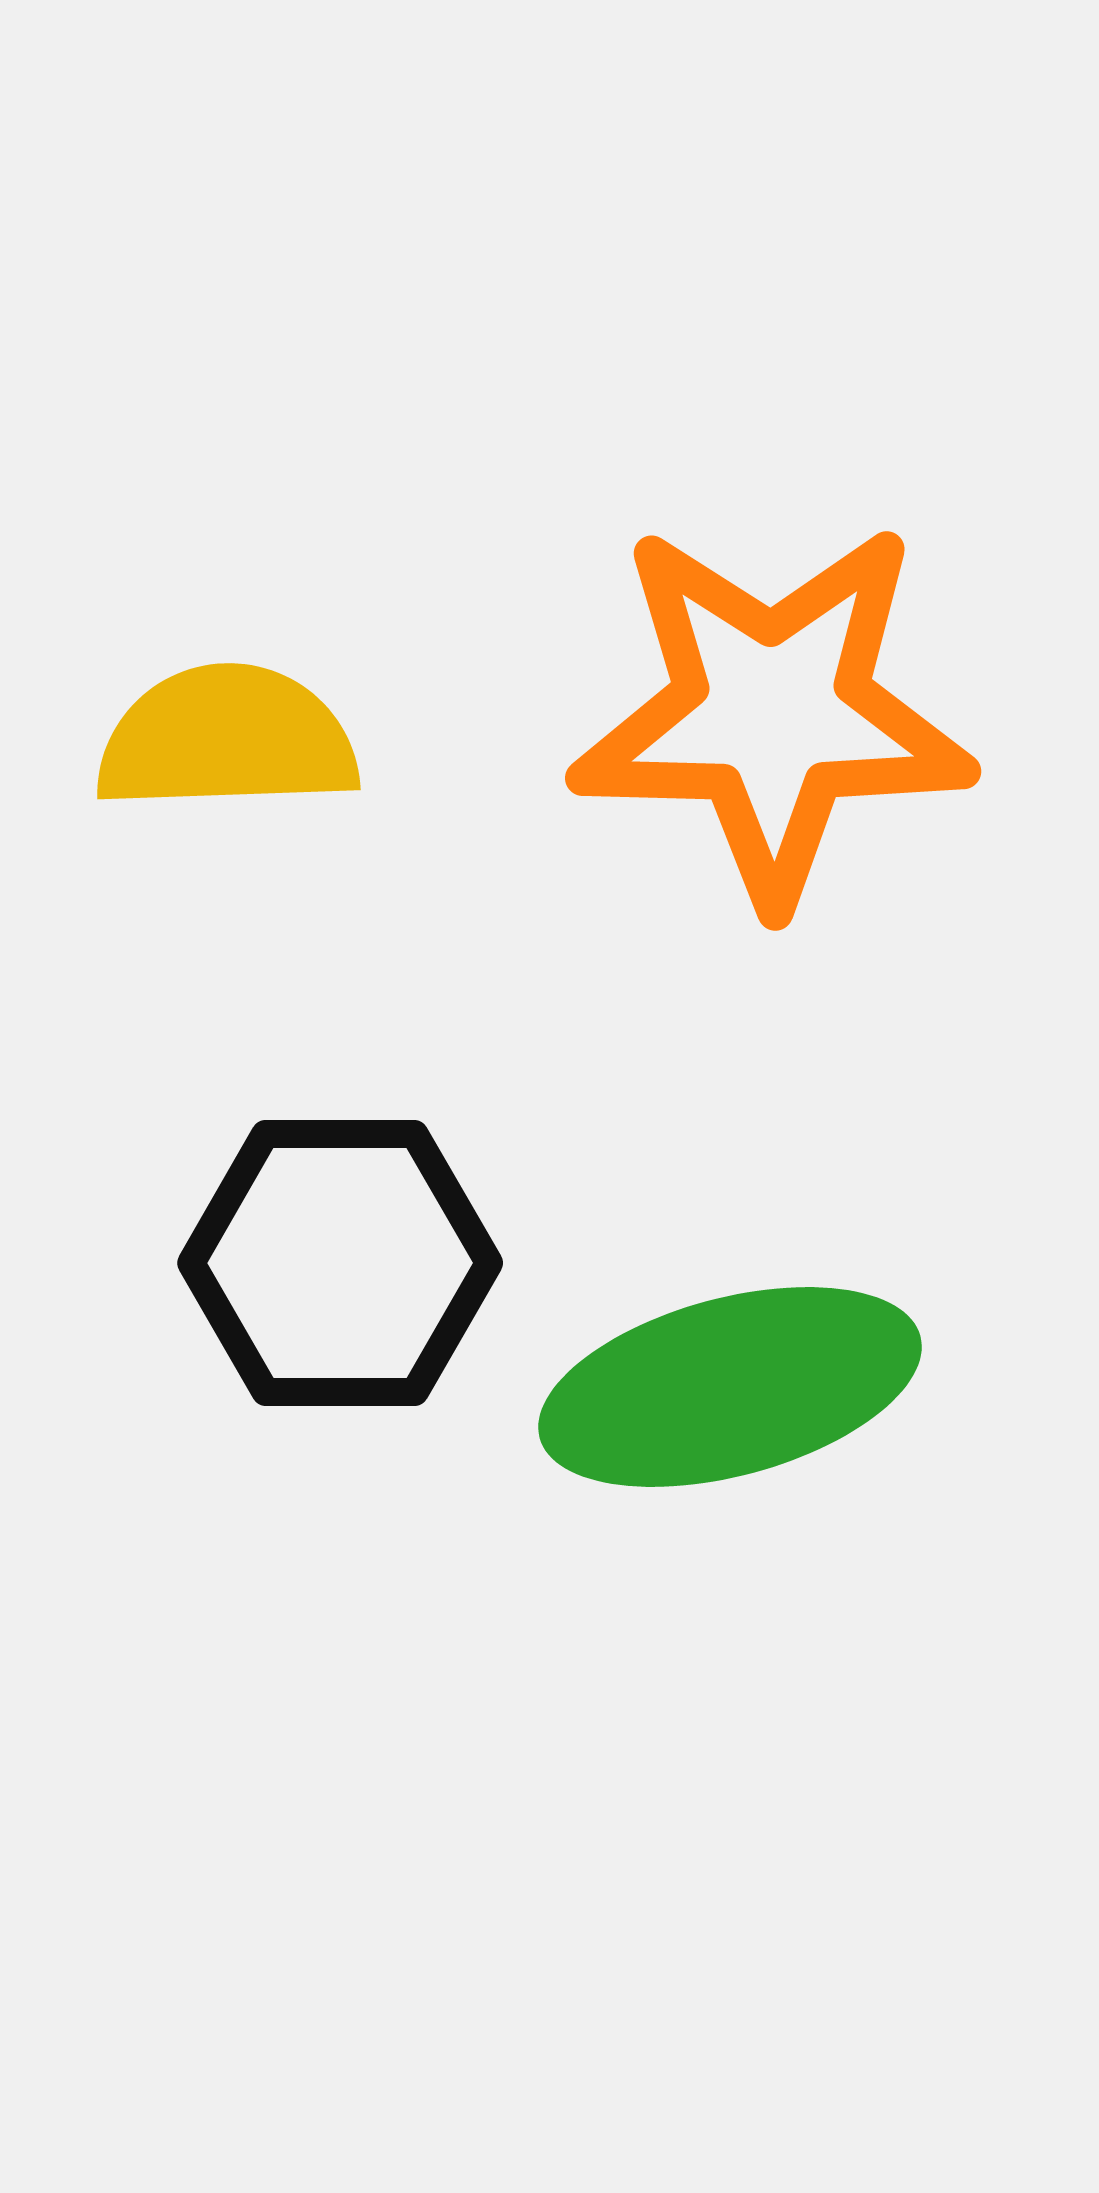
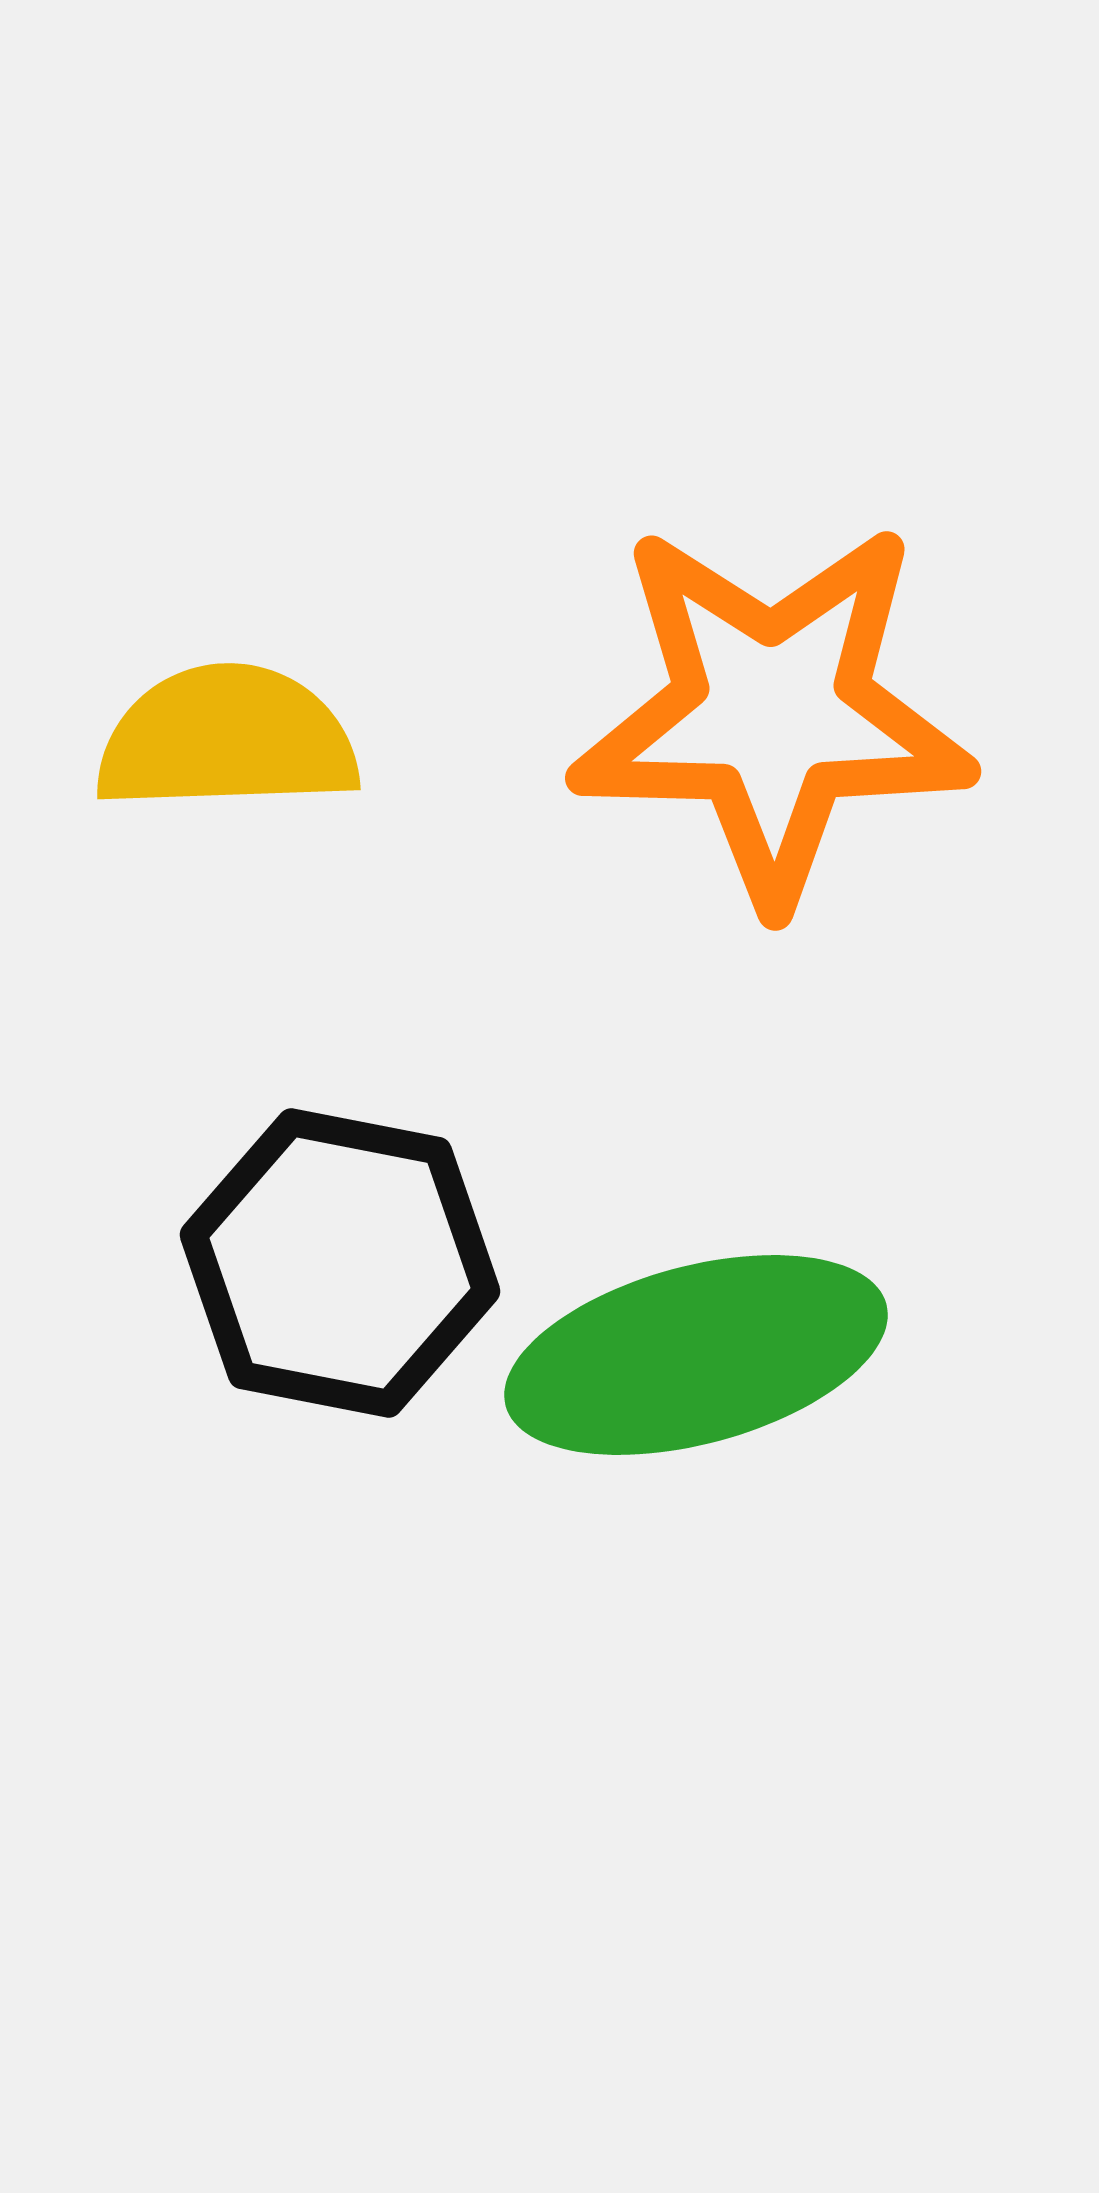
black hexagon: rotated 11 degrees clockwise
green ellipse: moved 34 px left, 32 px up
